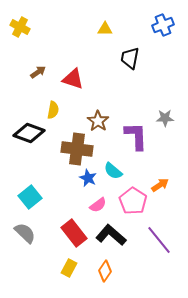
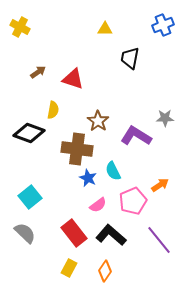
purple L-shape: rotated 56 degrees counterclockwise
cyan semicircle: rotated 24 degrees clockwise
pink pentagon: rotated 16 degrees clockwise
